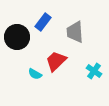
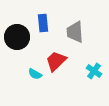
blue rectangle: moved 1 px down; rotated 42 degrees counterclockwise
